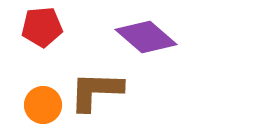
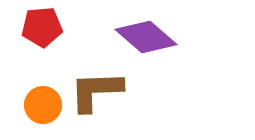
brown L-shape: rotated 4 degrees counterclockwise
